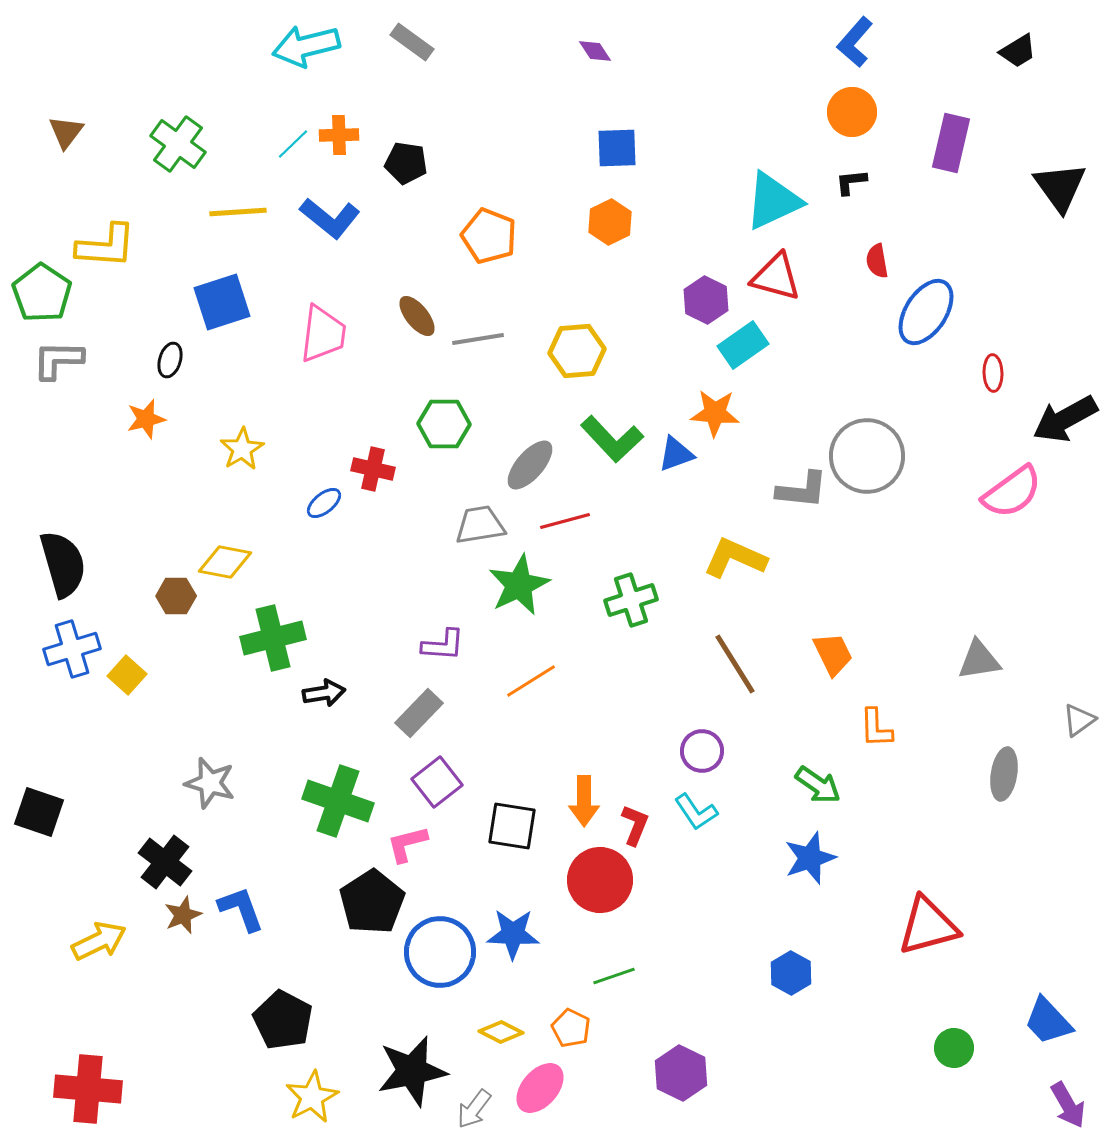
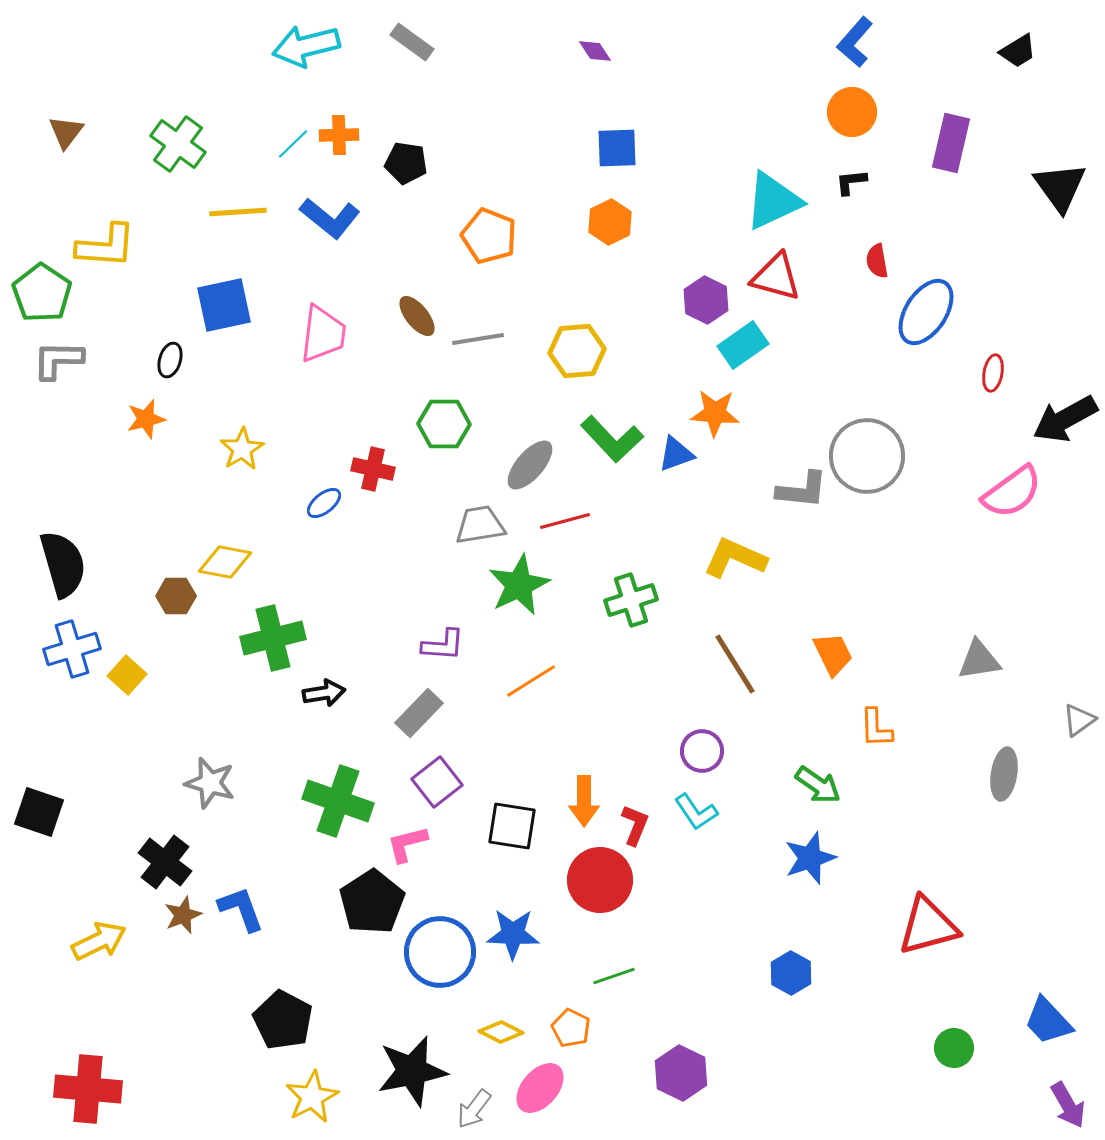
blue square at (222, 302): moved 2 px right, 3 px down; rotated 6 degrees clockwise
red ellipse at (993, 373): rotated 12 degrees clockwise
